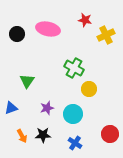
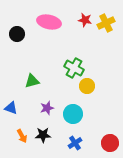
pink ellipse: moved 1 px right, 7 px up
yellow cross: moved 12 px up
green triangle: moved 5 px right; rotated 42 degrees clockwise
yellow circle: moved 2 px left, 3 px up
blue triangle: rotated 40 degrees clockwise
red circle: moved 9 px down
blue cross: rotated 24 degrees clockwise
